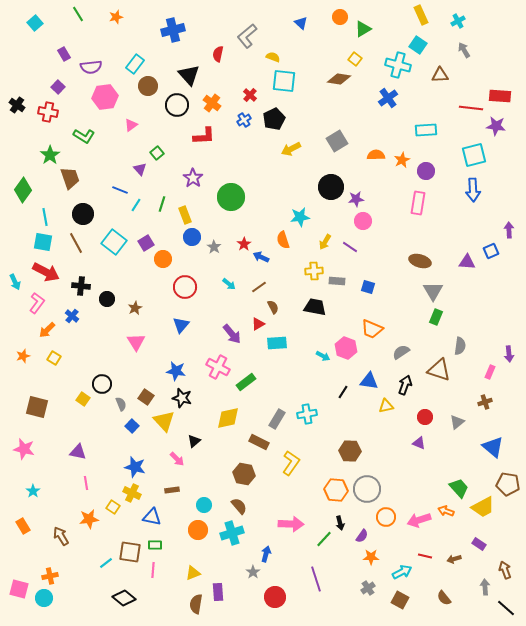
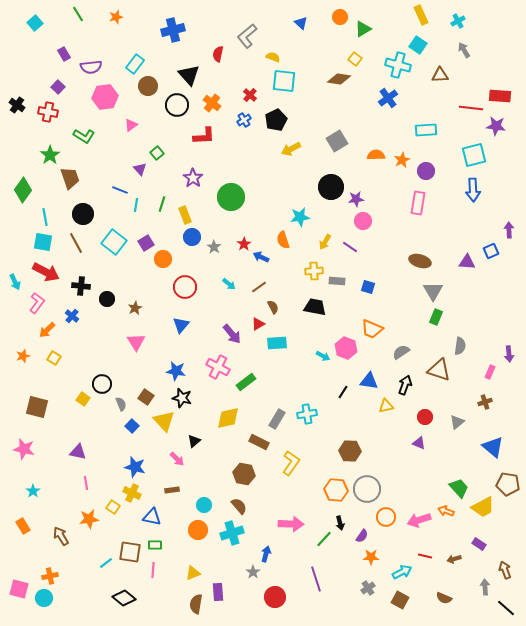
black pentagon at (274, 119): moved 2 px right, 1 px down
cyan line at (136, 205): rotated 24 degrees counterclockwise
brown semicircle at (444, 598): rotated 28 degrees counterclockwise
